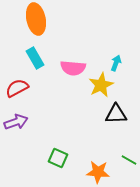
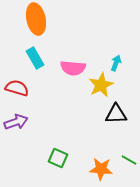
red semicircle: rotated 45 degrees clockwise
orange star: moved 3 px right, 3 px up
